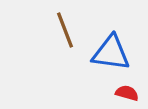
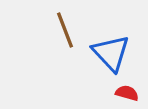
blue triangle: rotated 39 degrees clockwise
